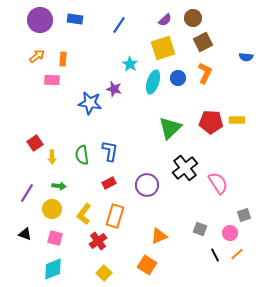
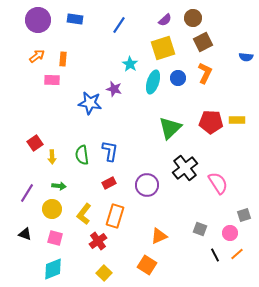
purple circle at (40, 20): moved 2 px left
